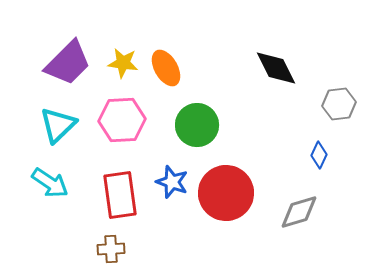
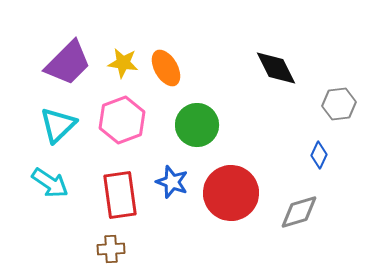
pink hexagon: rotated 18 degrees counterclockwise
red circle: moved 5 px right
